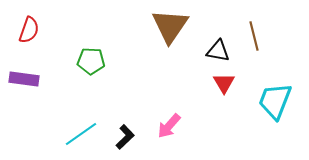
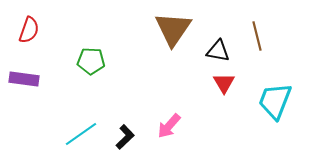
brown triangle: moved 3 px right, 3 px down
brown line: moved 3 px right
